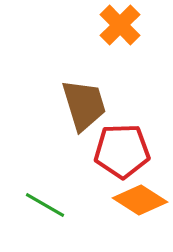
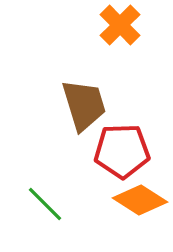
green line: moved 1 px up; rotated 15 degrees clockwise
